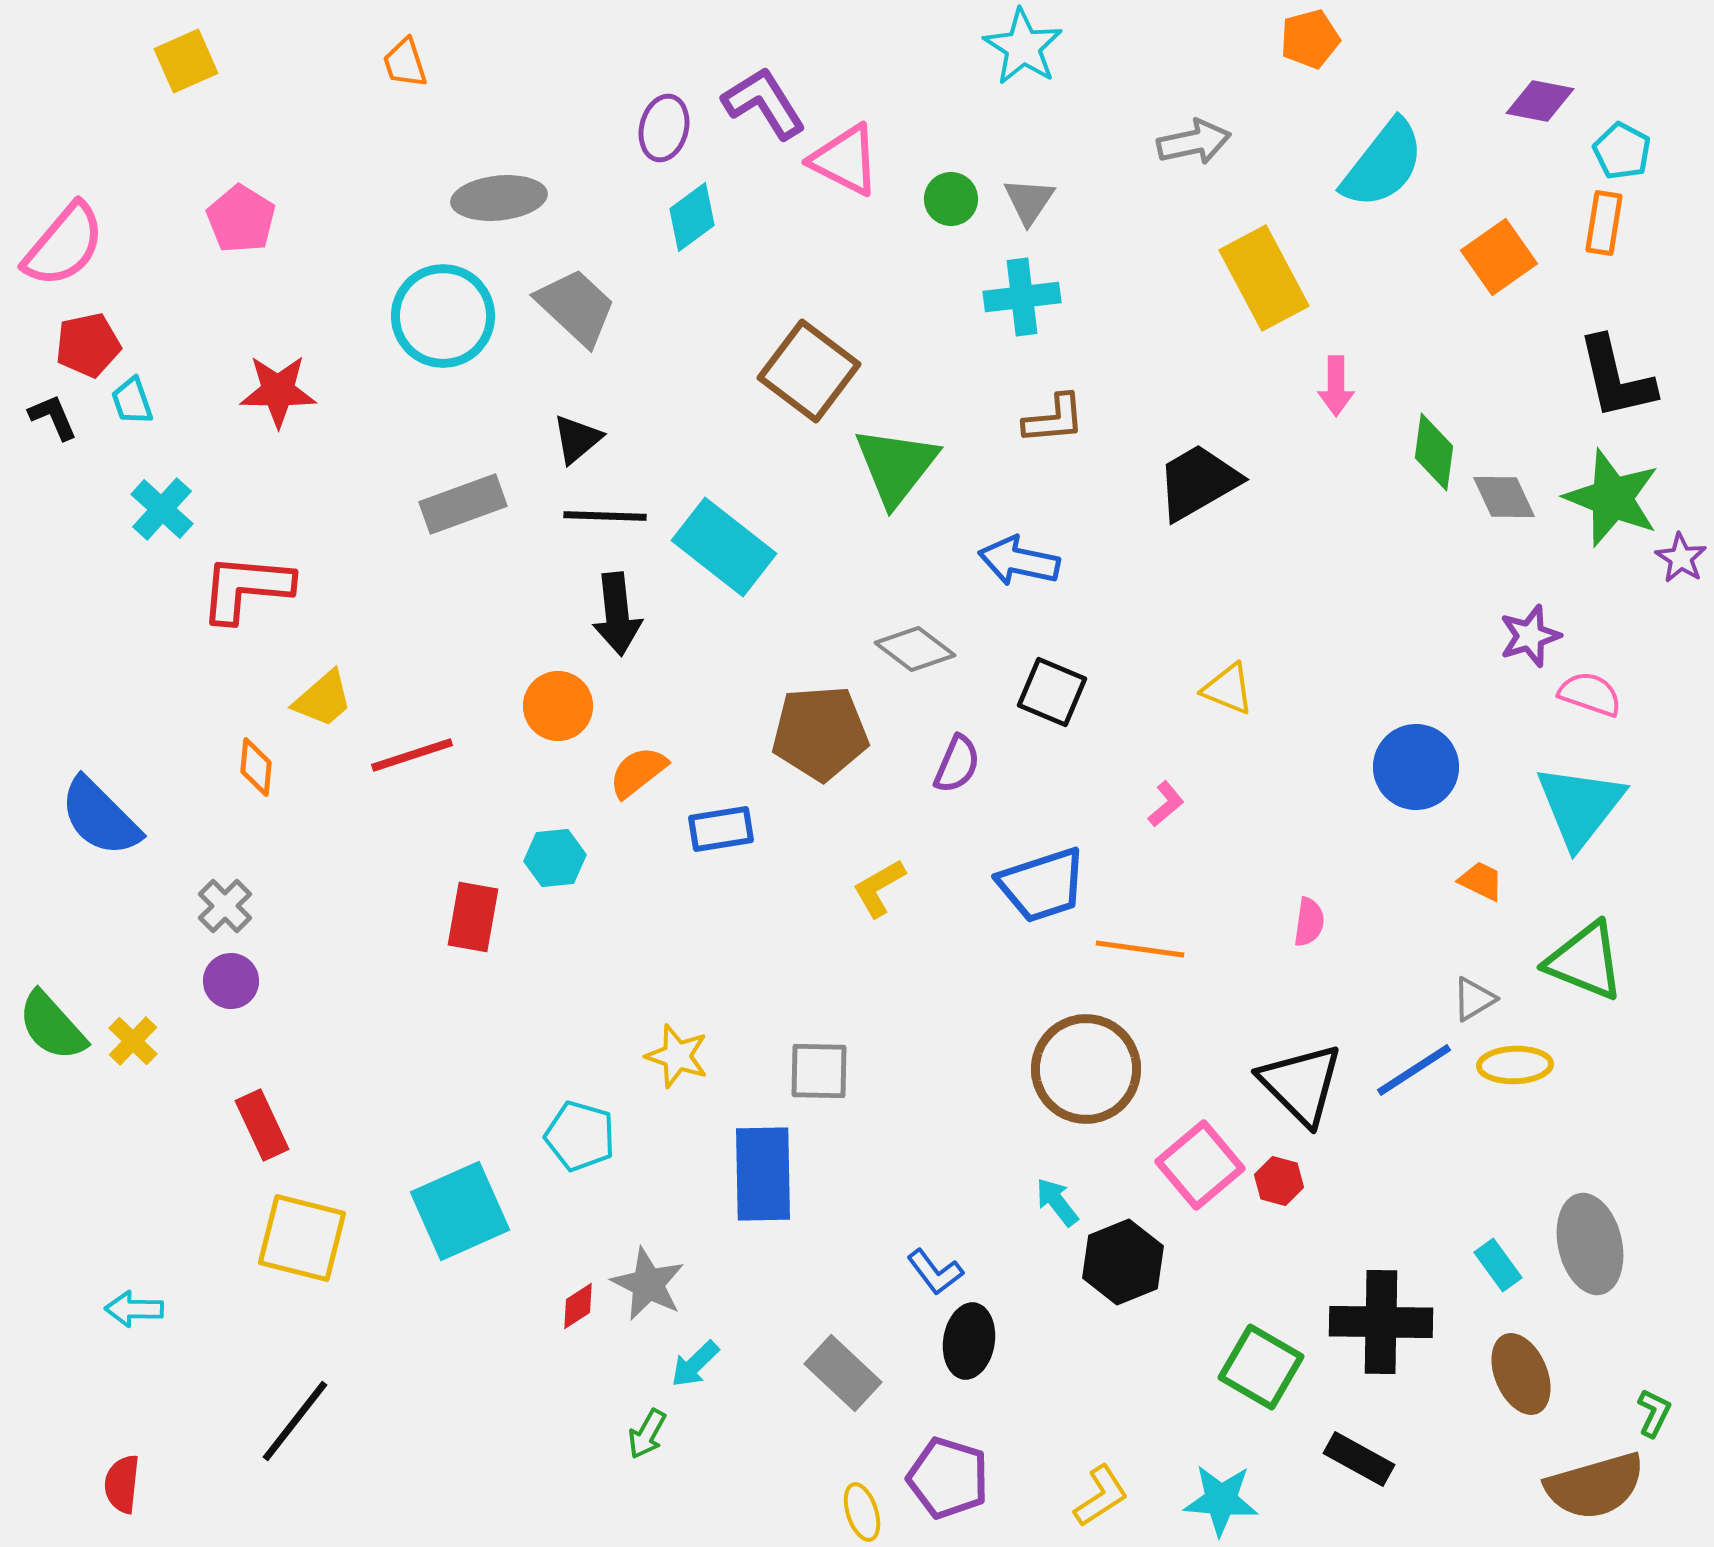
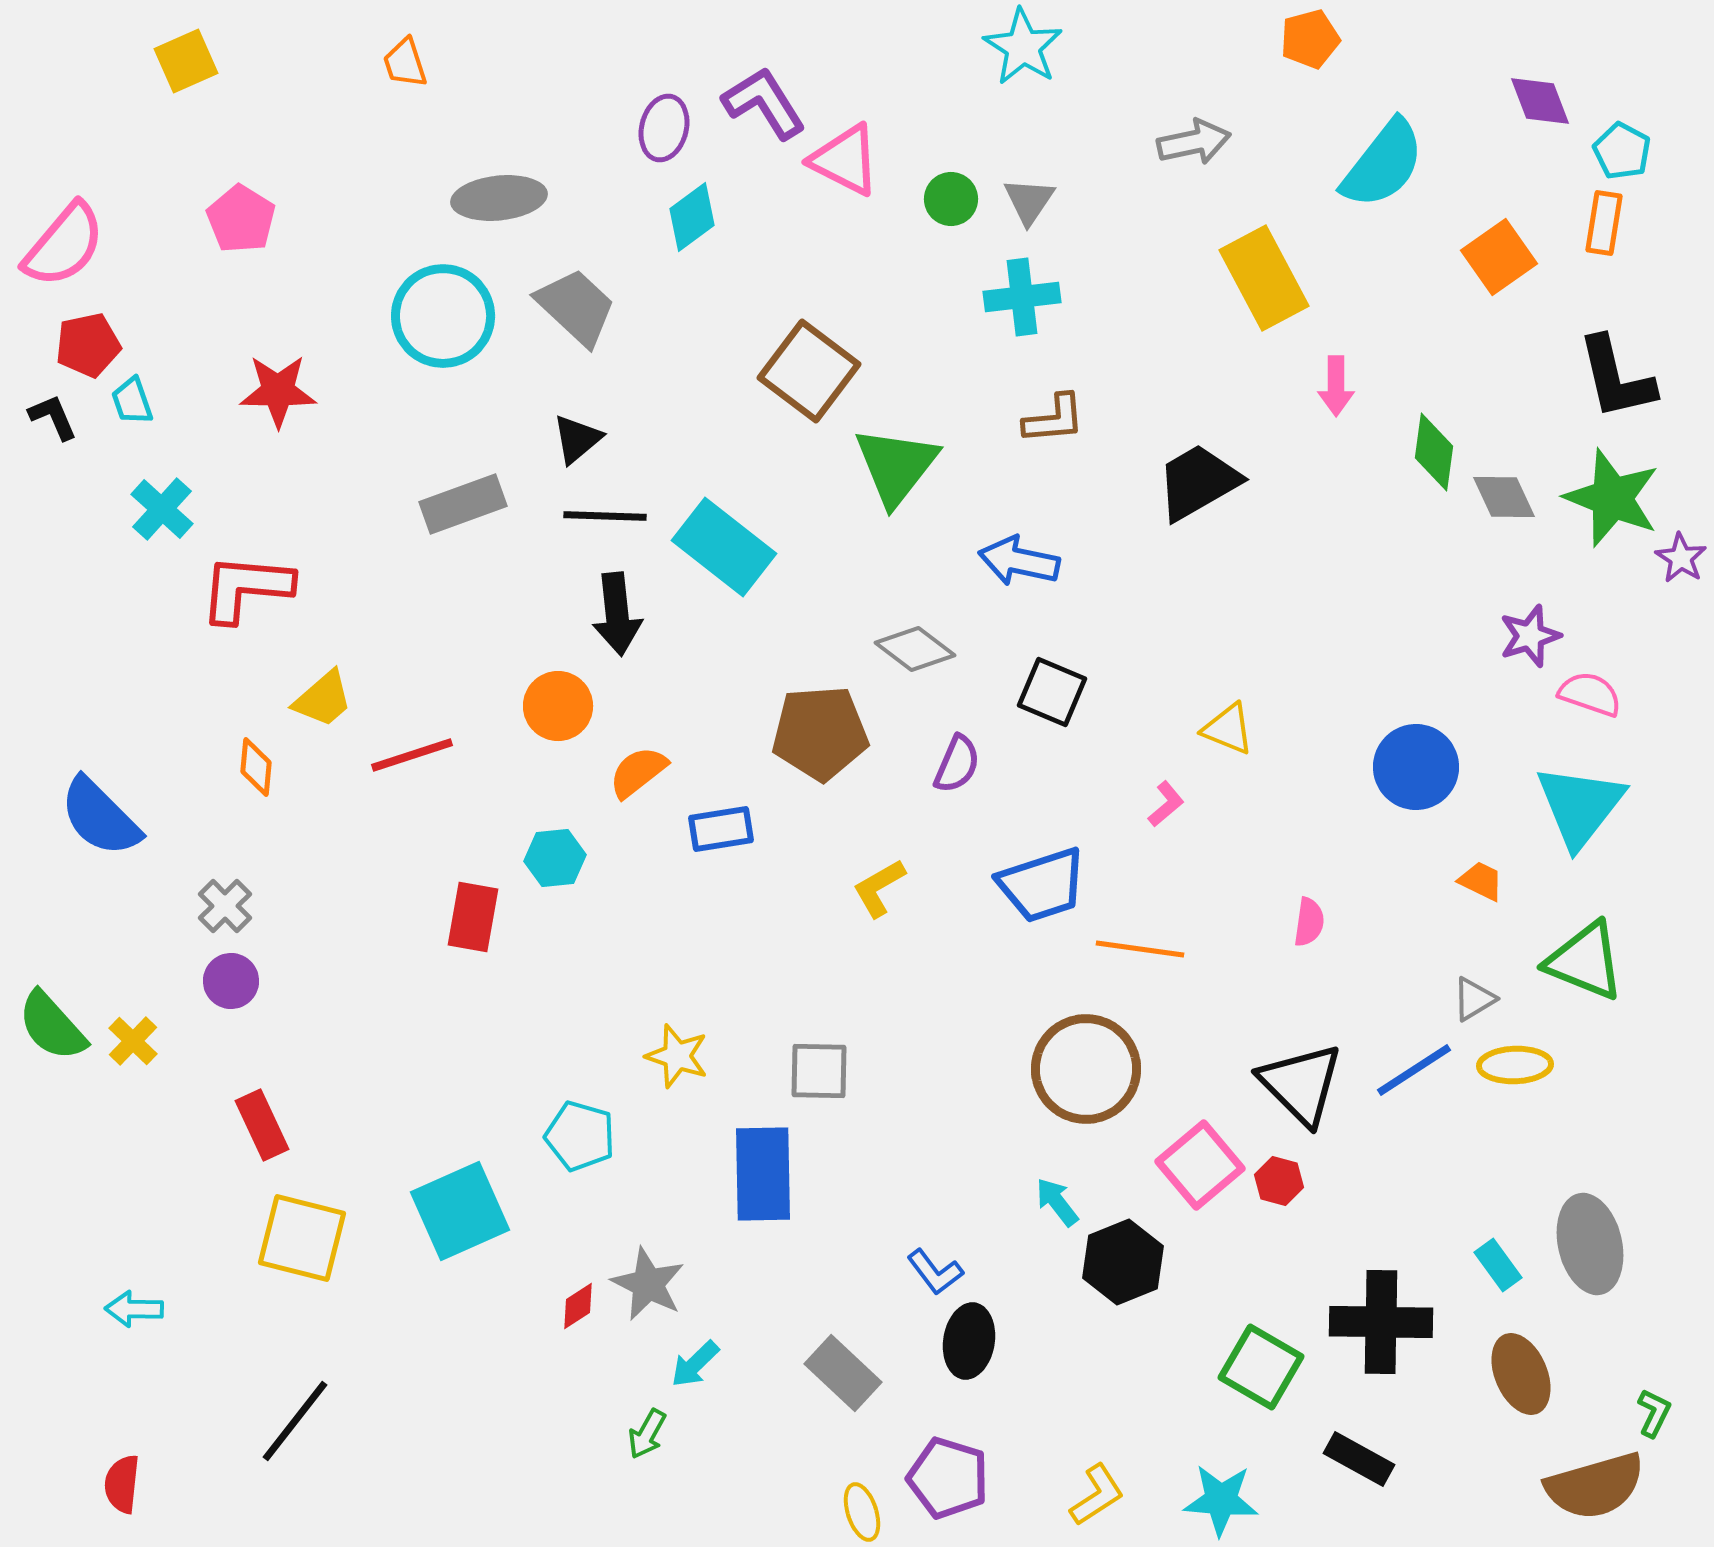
purple diamond at (1540, 101): rotated 58 degrees clockwise
yellow triangle at (1228, 689): moved 40 px down
yellow L-shape at (1101, 1496): moved 4 px left, 1 px up
